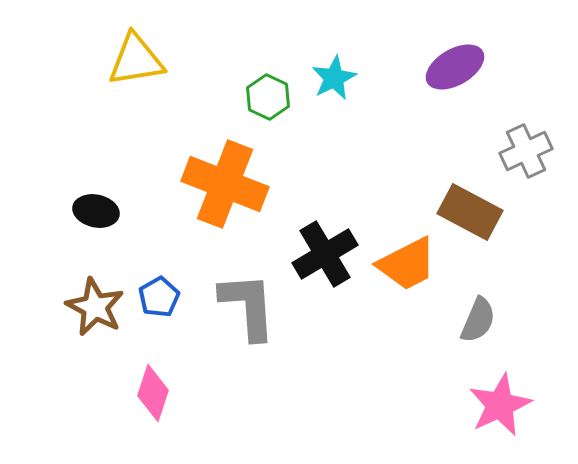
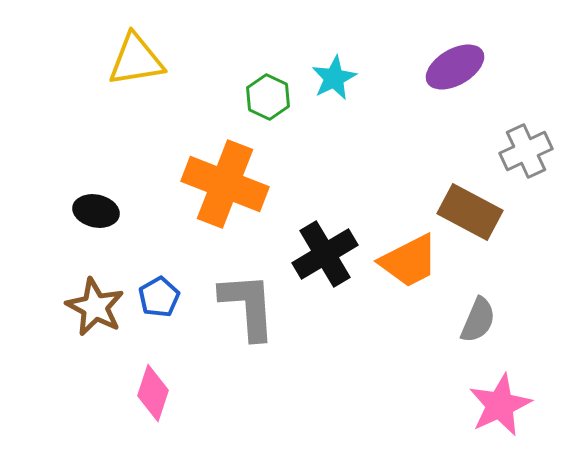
orange trapezoid: moved 2 px right, 3 px up
